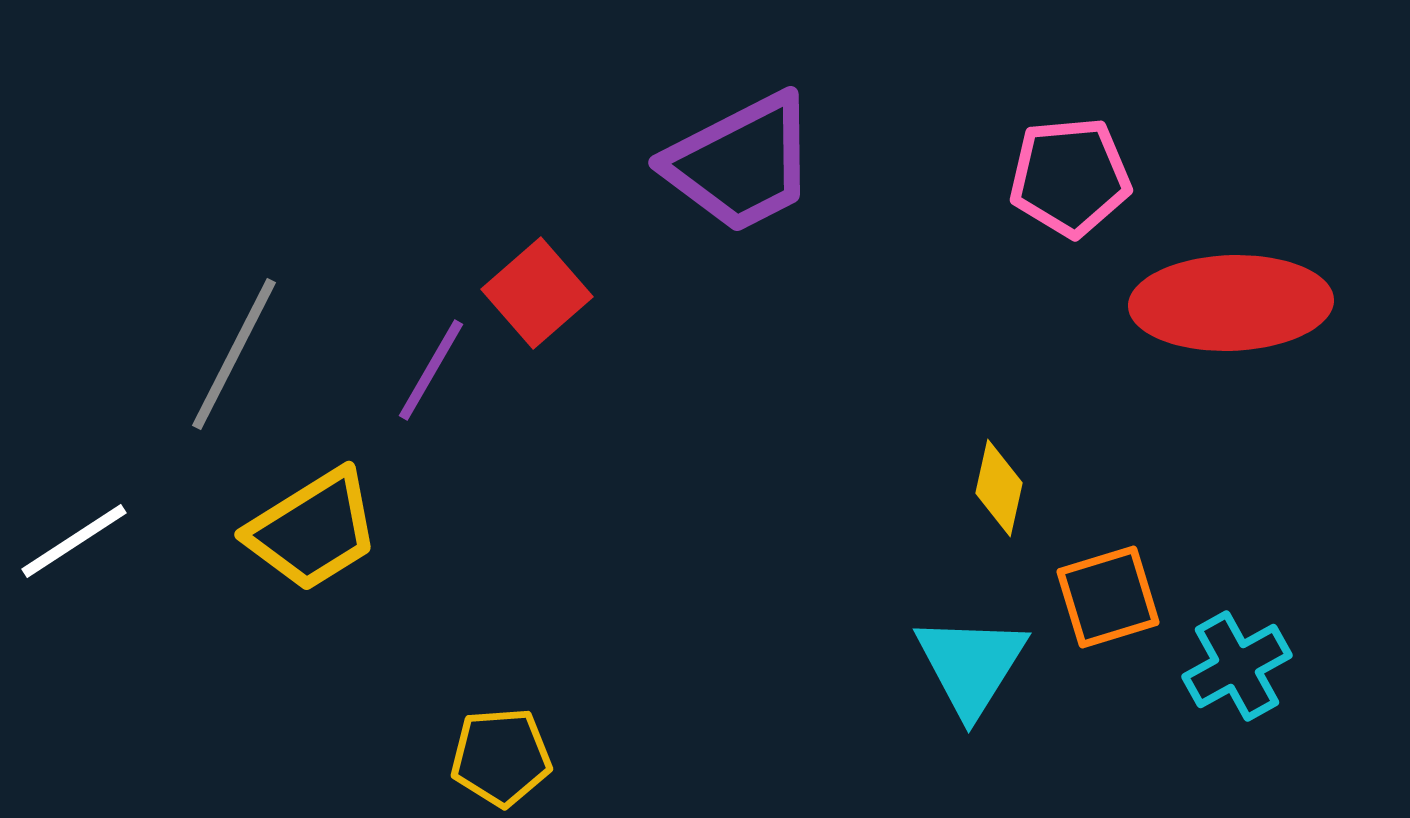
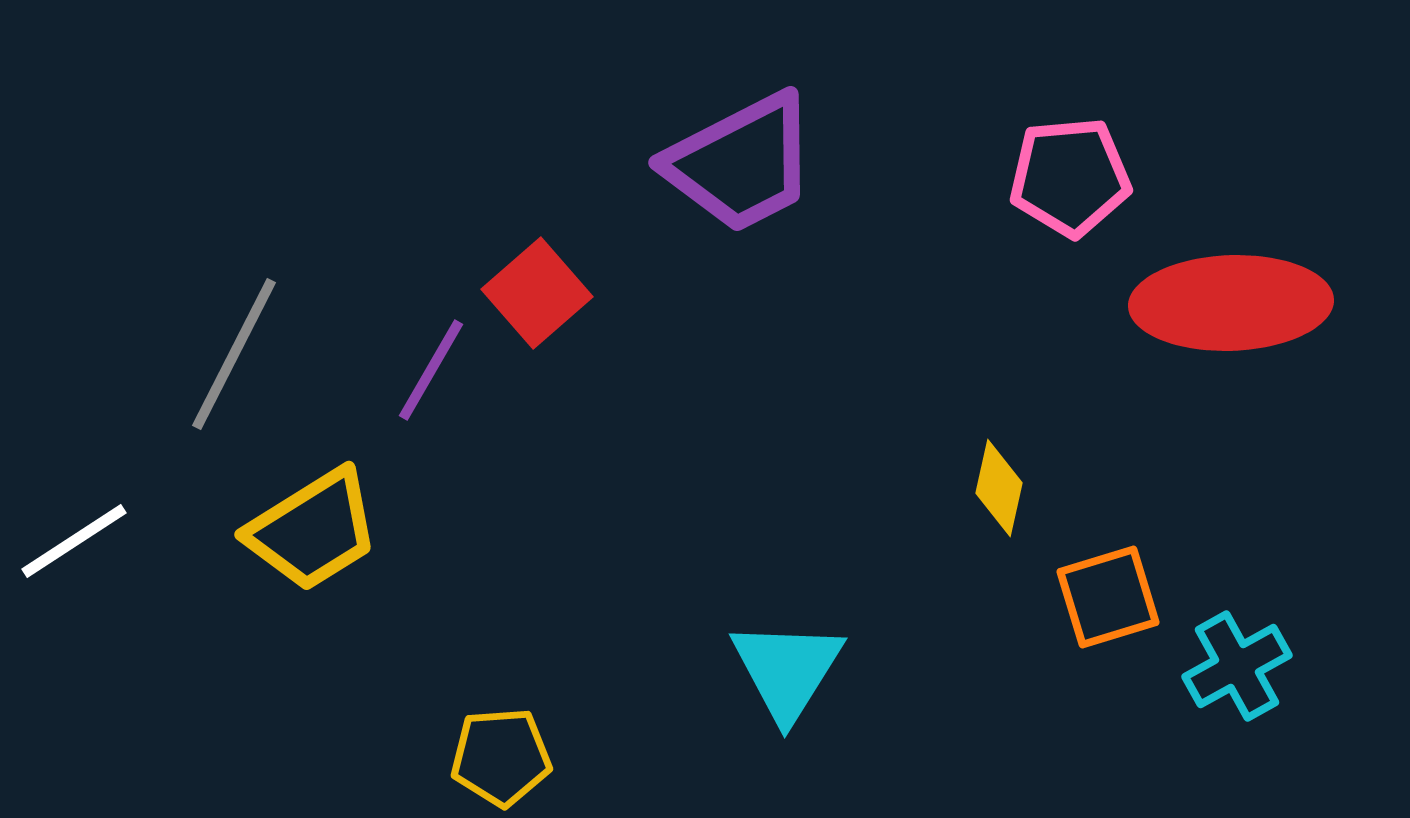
cyan triangle: moved 184 px left, 5 px down
